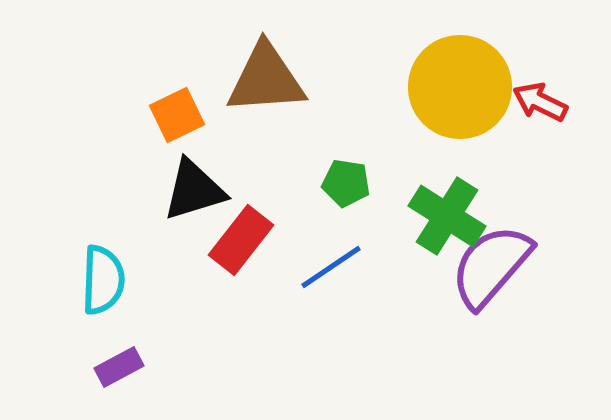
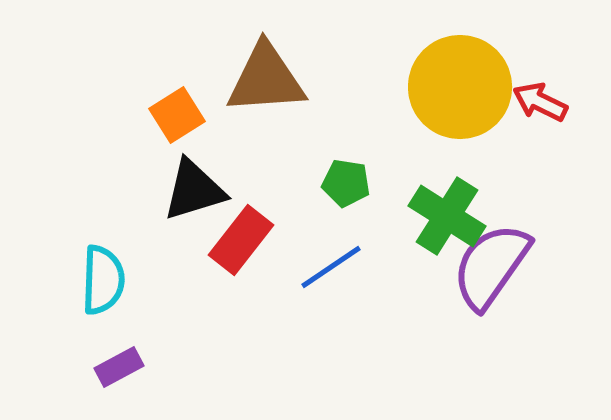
orange square: rotated 6 degrees counterclockwise
purple semicircle: rotated 6 degrees counterclockwise
